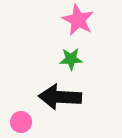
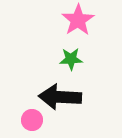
pink star: rotated 12 degrees clockwise
pink circle: moved 11 px right, 2 px up
